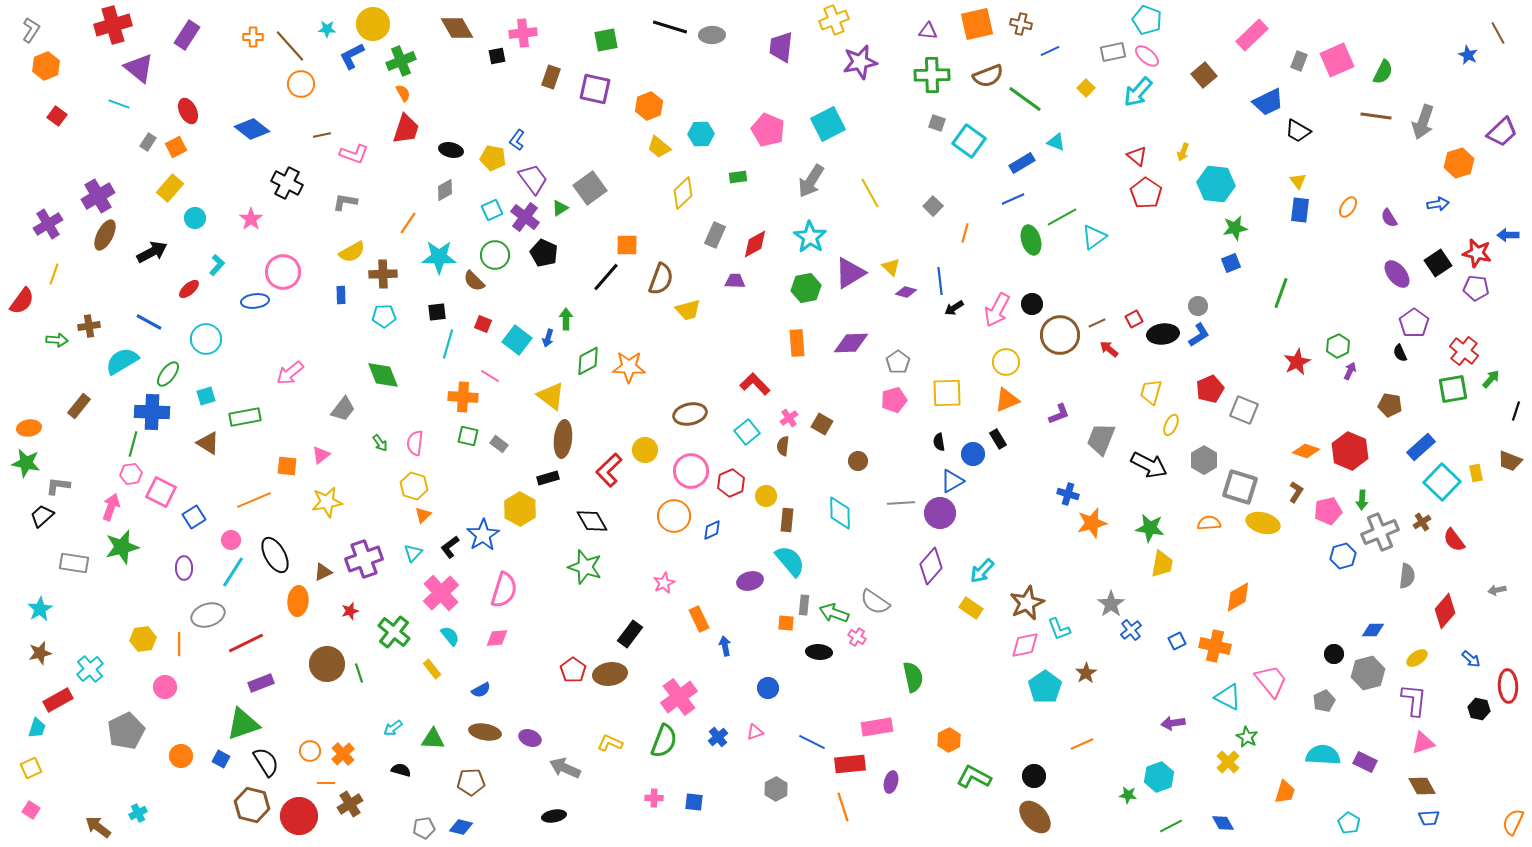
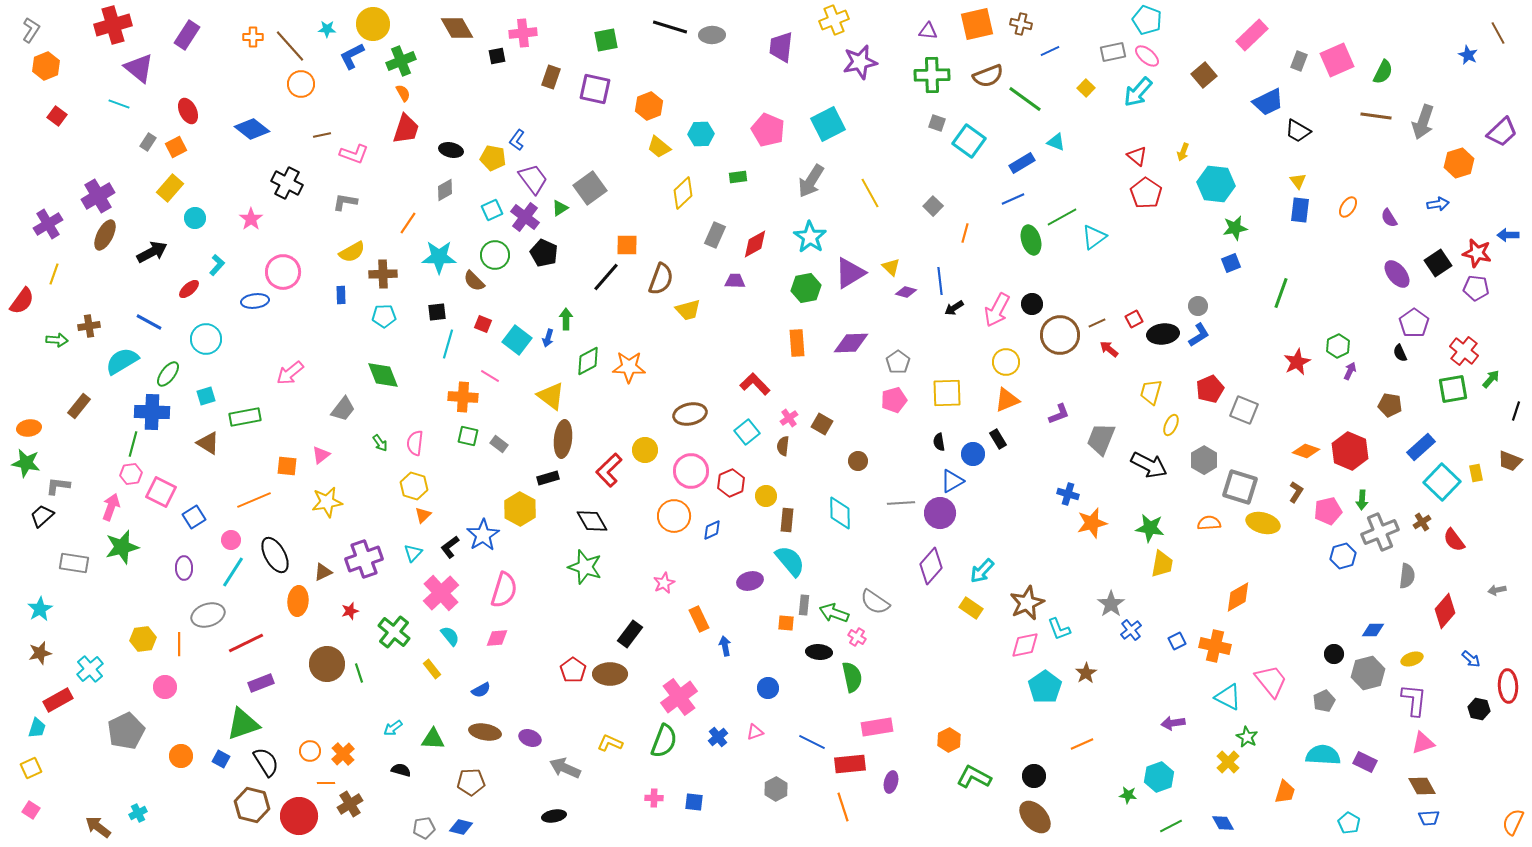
yellow ellipse at (1417, 658): moved 5 px left, 1 px down; rotated 15 degrees clockwise
brown ellipse at (610, 674): rotated 8 degrees clockwise
green semicircle at (913, 677): moved 61 px left
